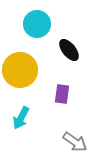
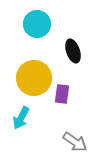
black ellipse: moved 4 px right, 1 px down; rotated 20 degrees clockwise
yellow circle: moved 14 px right, 8 px down
